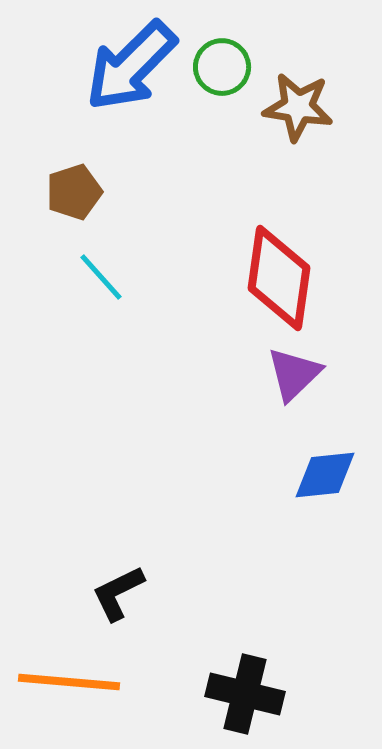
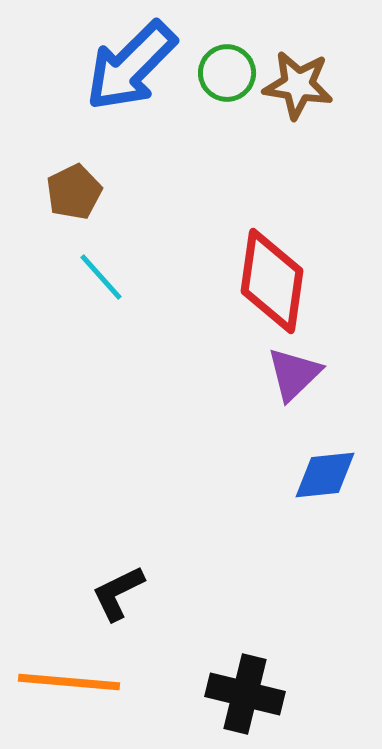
green circle: moved 5 px right, 6 px down
brown star: moved 22 px up
brown pentagon: rotated 8 degrees counterclockwise
red diamond: moved 7 px left, 3 px down
